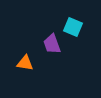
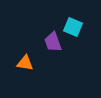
purple trapezoid: moved 1 px right, 2 px up
